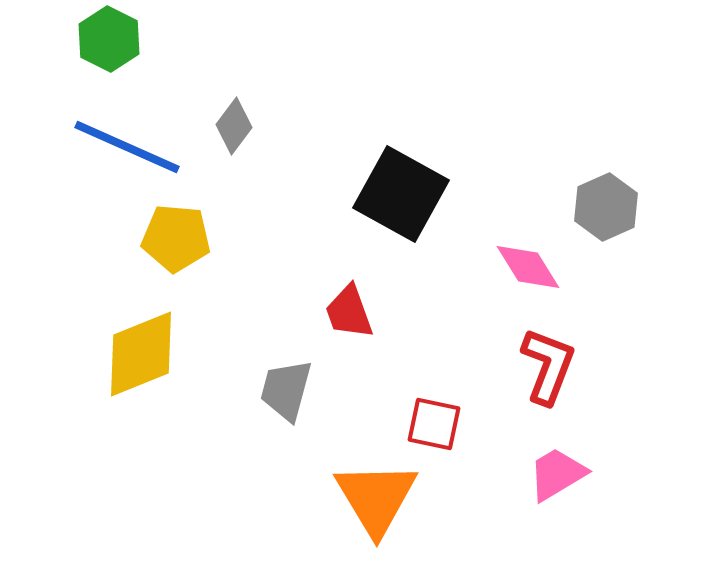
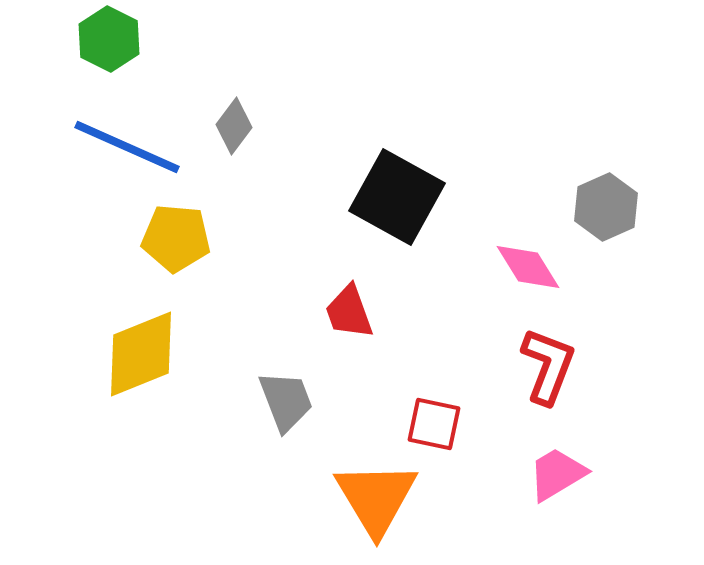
black square: moved 4 px left, 3 px down
gray trapezoid: moved 11 px down; rotated 144 degrees clockwise
